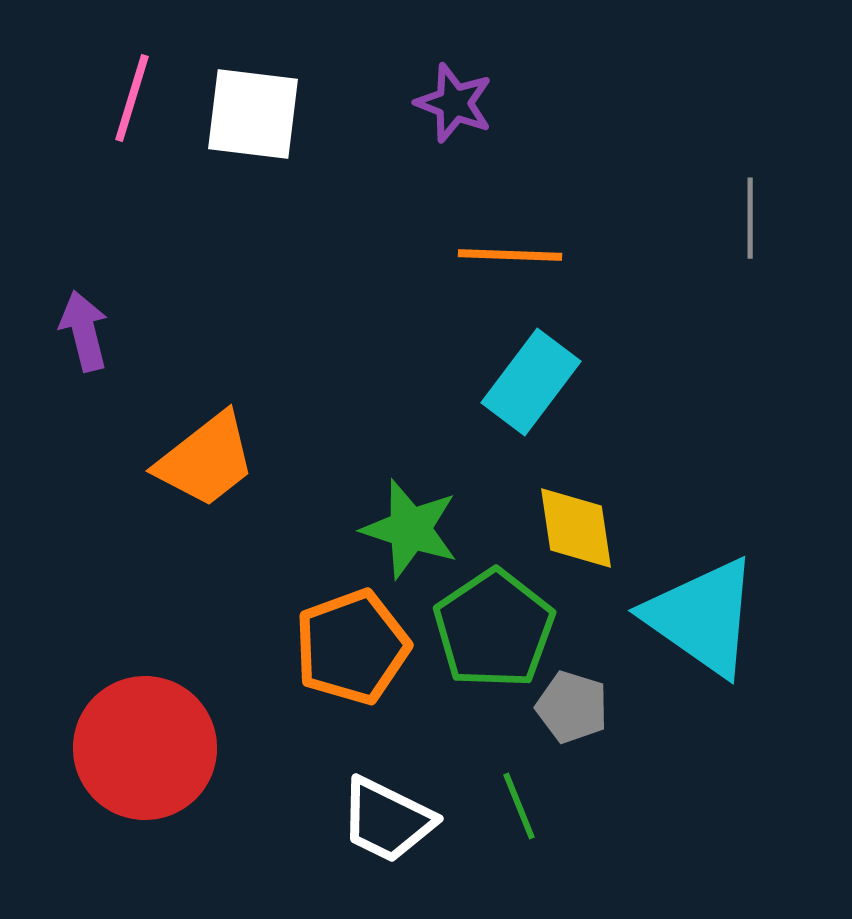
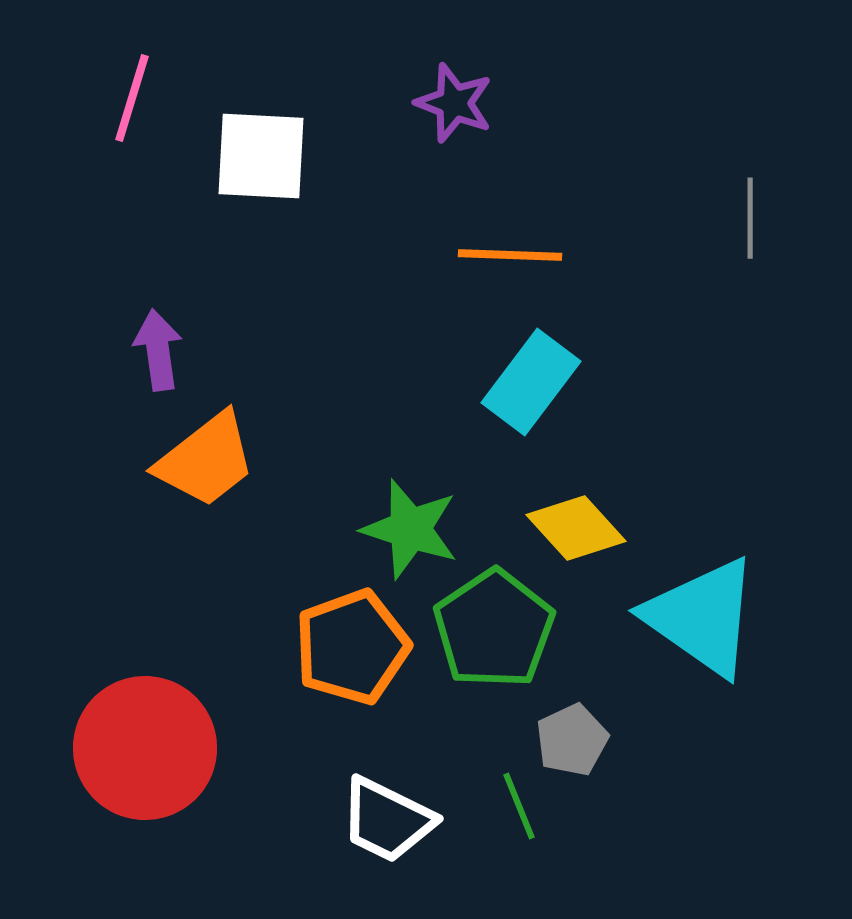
white square: moved 8 px right, 42 px down; rotated 4 degrees counterclockwise
purple arrow: moved 74 px right, 19 px down; rotated 6 degrees clockwise
yellow diamond: rotated 34 degrees counterclockwise
gray pentagon: moved 33 px down; rotated 30 degrees clockwise
